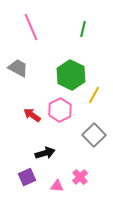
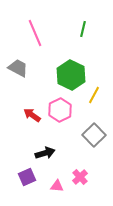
pink line: moved 4 px right, 6 px down
